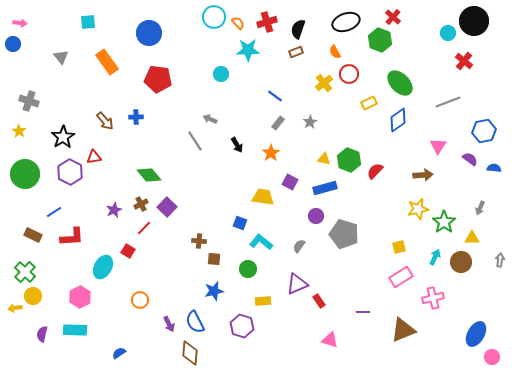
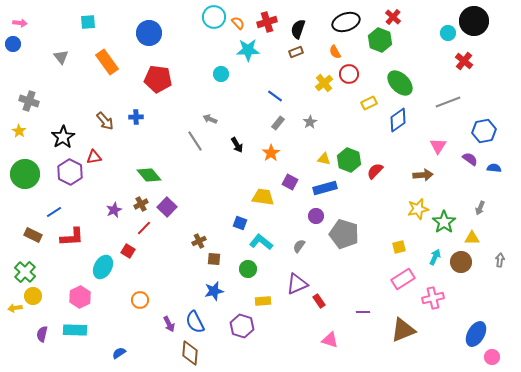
brown cross at (199, 241): rotated 32 degrees counterclockwise
pink rectangle at (401, 277): moved 2 px right, 2 px down
